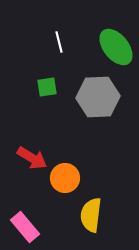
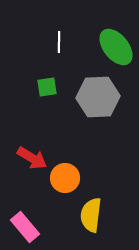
white line: rotated 15 degrees clockwise
